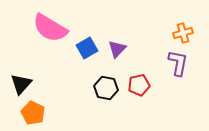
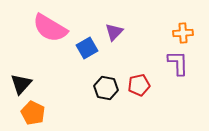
orange cross: rotated 12 degrees clockwise
purple triangle: moved 3 px left, 17 px up
purple L-shape: rotated 12 degrees counterclockwise
